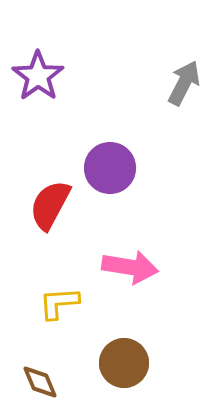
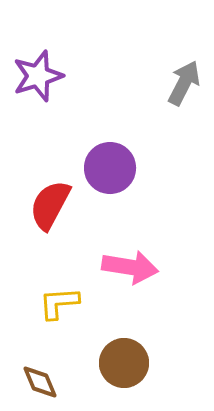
purple star: rotated 18 degrees clockwise
